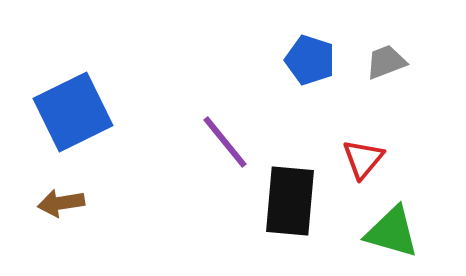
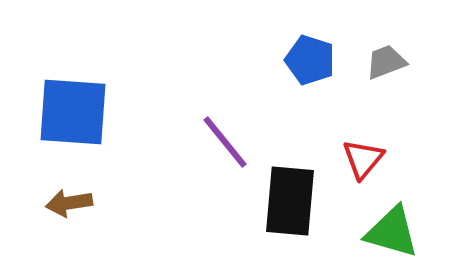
blue square: rotated 30 degrees clockwise
brown arrow: moved 8 px right
